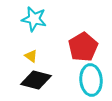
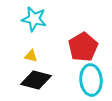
yellow triangle: rotated 24 degrees counterclockwise
